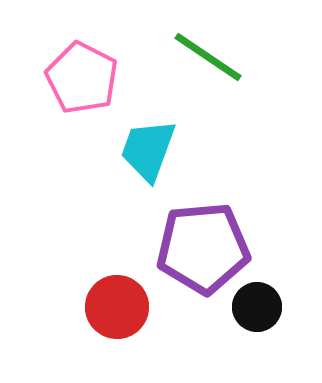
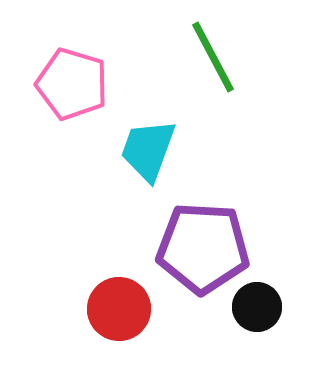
green line: moved 5 px right; rotated 28 degrees clockwise
pink pentagon: moved 10 px left, 6 px down; rotated 10 degrees counterclockwise
purple pentagon: rotated 8 degrees clockwise
red circle: moved 2 px right, 2 px down
